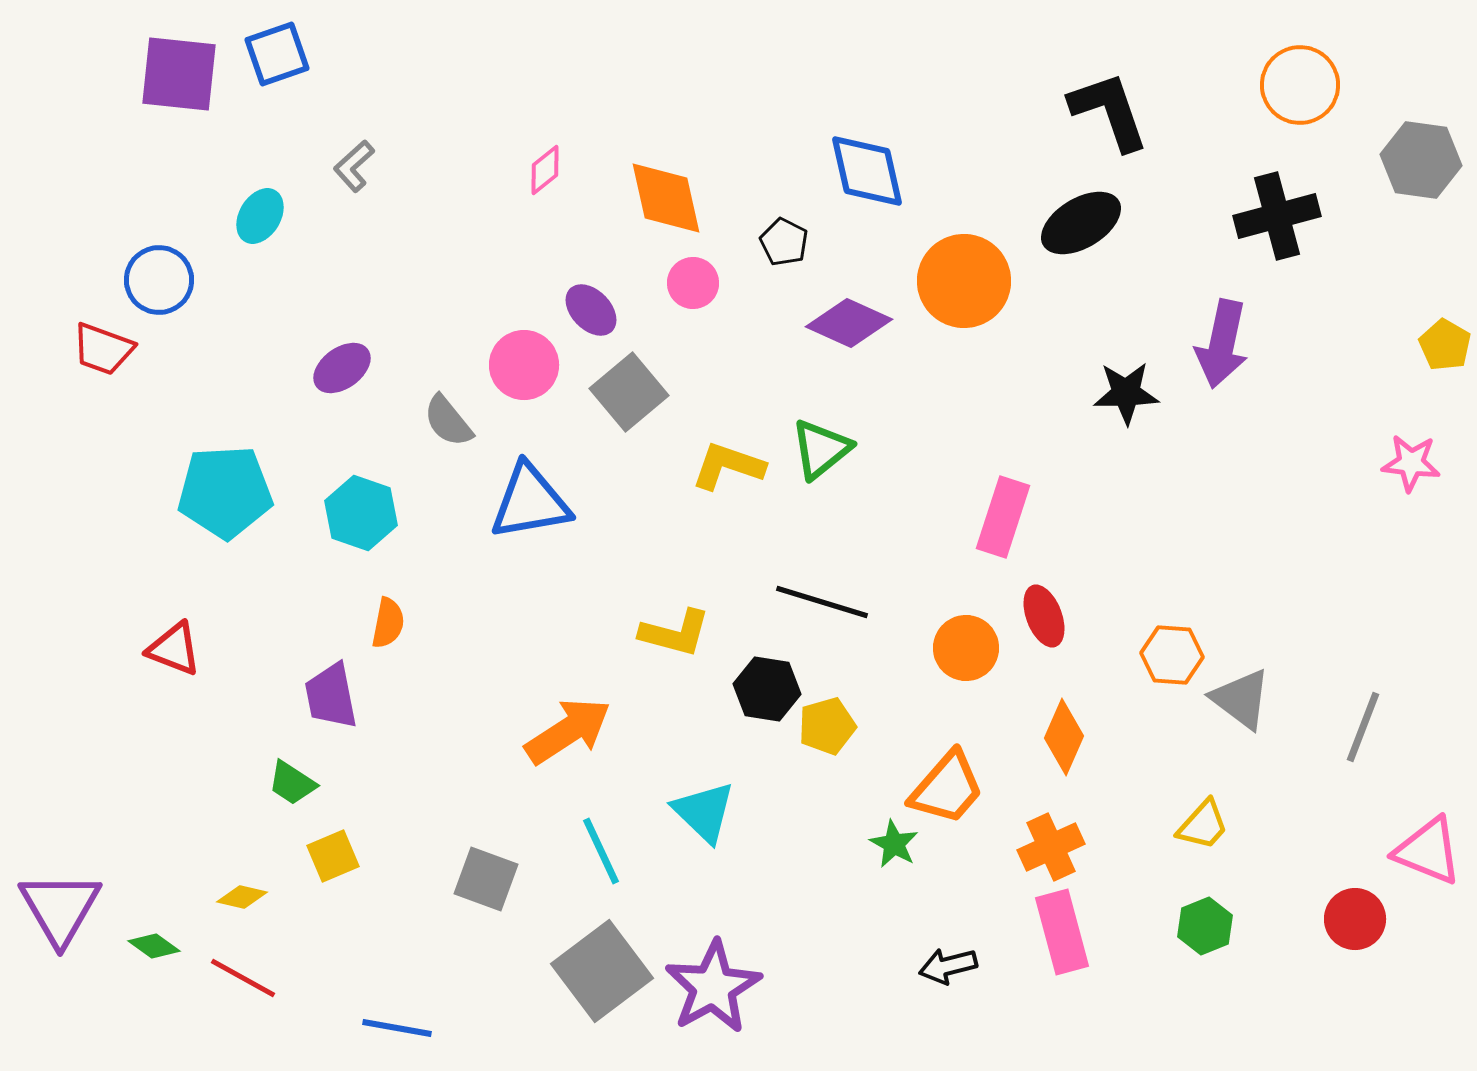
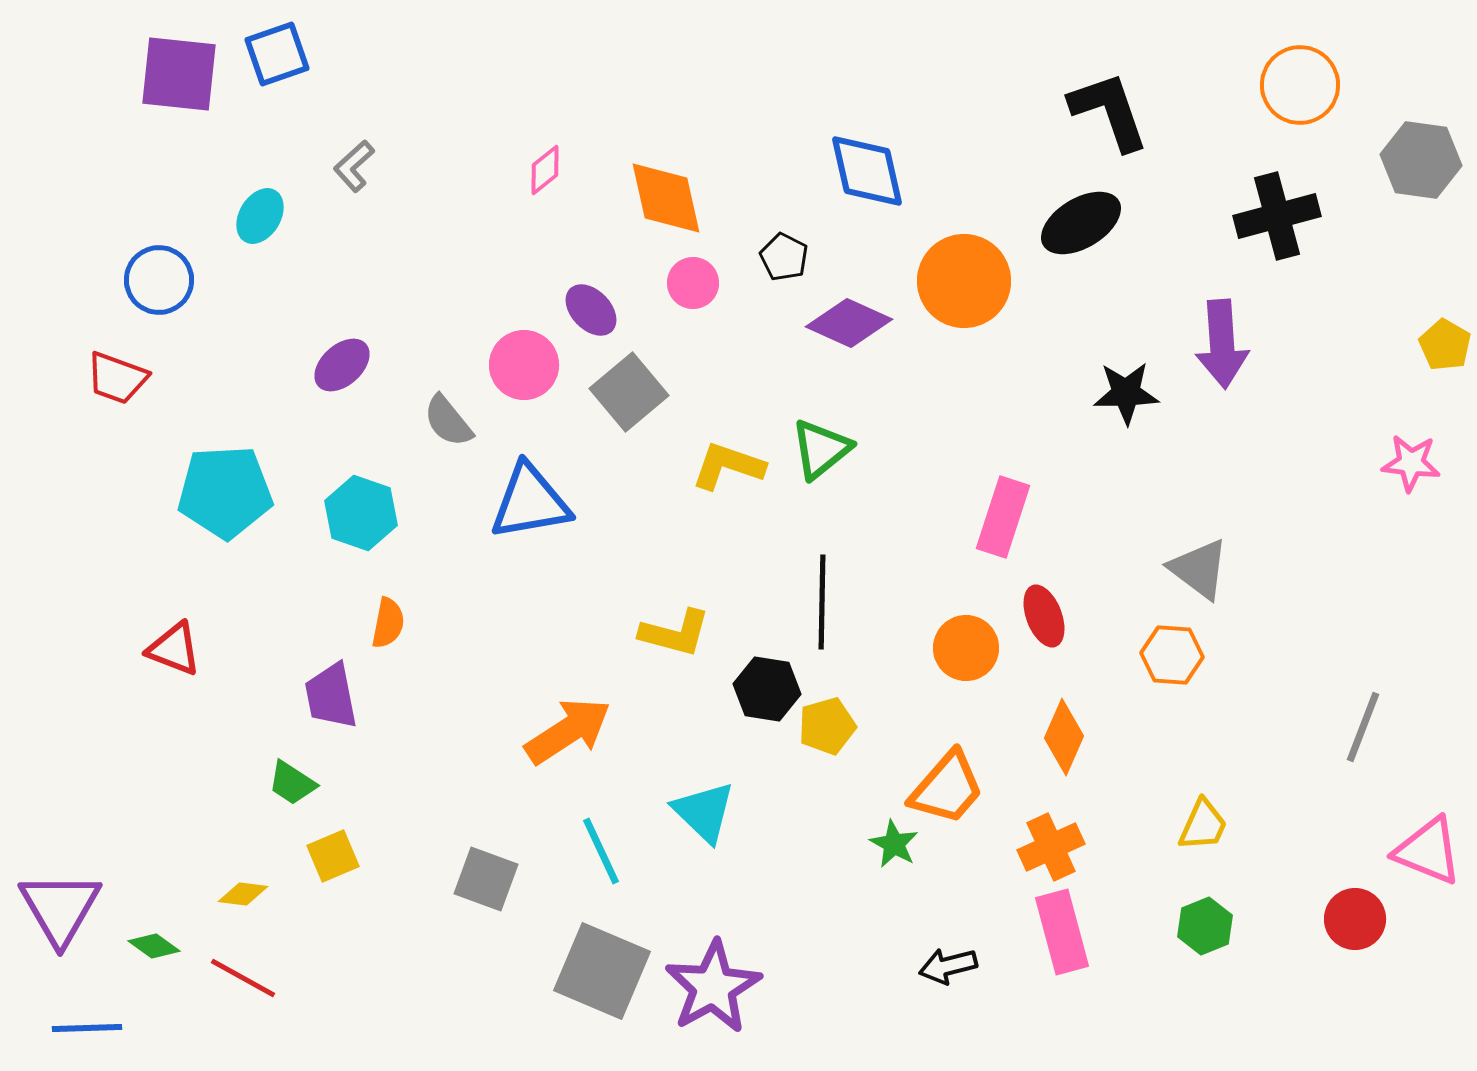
black pentagon at (784, 242): moved 15 px down
purple arrow at (1222, 344): rotated 16 degrees counterclockwise
red trapezoid at (103, 349): moved 14 px right, 29 px down
purple ellipse at (342, 368): moved 3 px up; rotated 6 degrees counterclockwise
black line at (822, 602): rotated 74 degrees clockwise
gray triangle at (1241, 699): moved 42 px left, 130 px up
yellow trapezoid at (1203, 825): rotated 18 degrees counterclockwise
yellow diamond at (242, 897): moved 1 px right, 3 px up; rotated 6 degrees counterclockwise
gray square at (602, 971): rotated 30 degrees counterclockwise
blue line at (397, 1028): moved 310 px left; rotated 12 degrees counterclockwise
